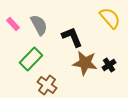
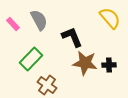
gray semicircle: moved 5 px up
black cross: rotated 32 degrees clockwise
